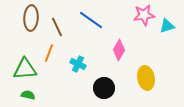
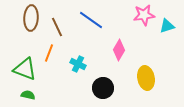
green triangle: rotated 25 degrees clockwise
black circle: moved 1 px left
